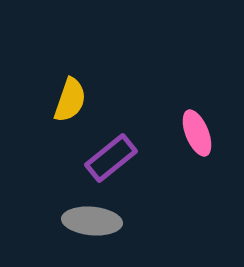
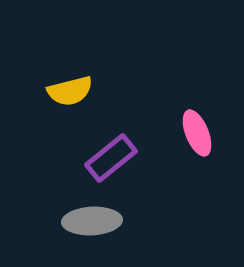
yellow semicircle: moved 9 px up; rotated 57 degrees clockwise
gray ellipse: rotated 8 degrees counterclockwise
